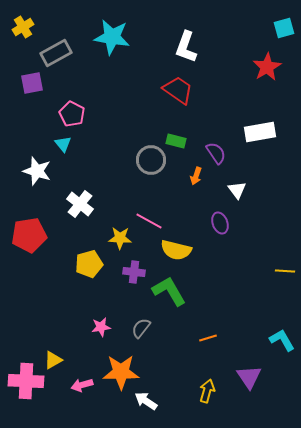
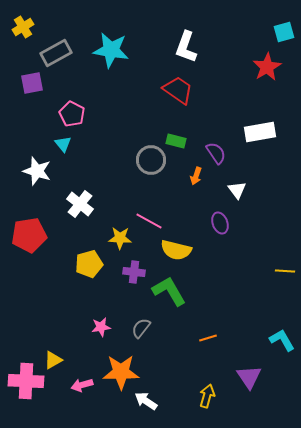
cyan square: moved 4 px down
cyan star: moved 1 px left, 13 px down
yellow arrow: moved 5 px down
